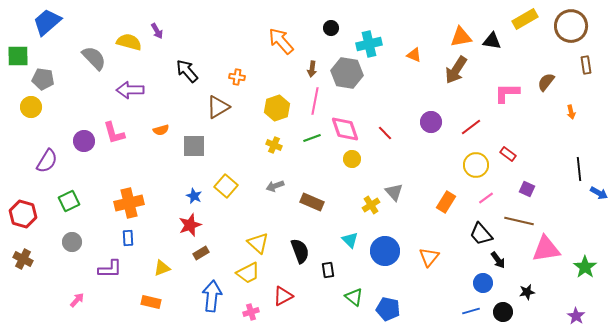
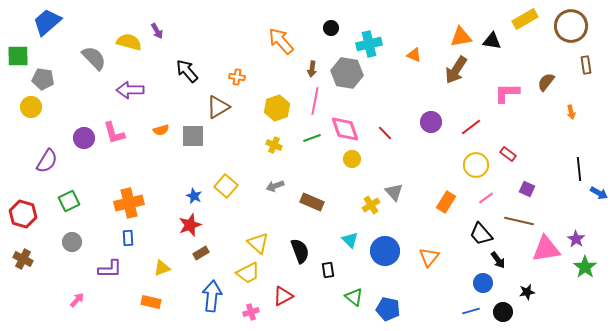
purple circle at (84, 141): moved 3 px up
gray square at (194, 146): moved 1 px left, 10 px up
purple star at (576, 316): moved 77 px up
